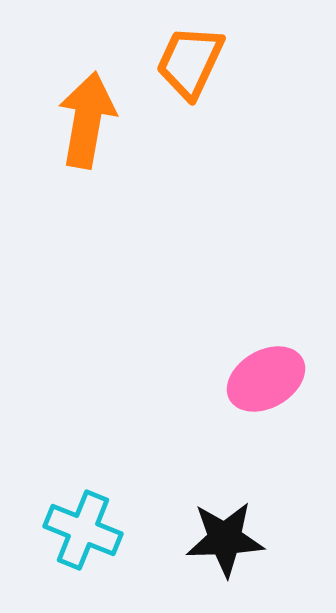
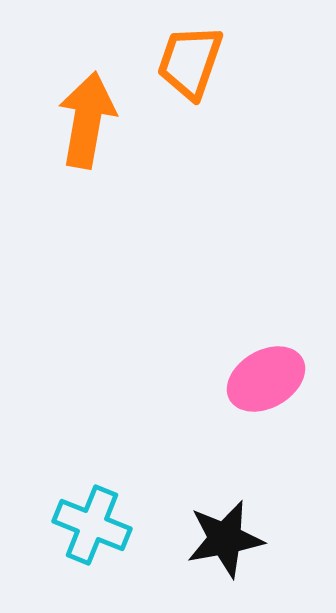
orange trapezoid: rotated 6 degrees counterclockwise
cyan cross: moved 9 px right, 5 px up
black star: rotated 8 degrees counterclockwise
